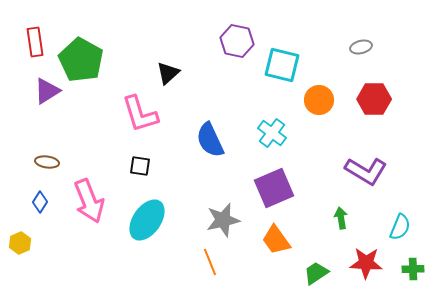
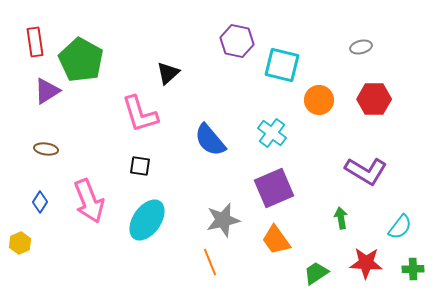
blue semicircle: rotated 15 degrees counterclockwise
brown ellipse: moved 1 px left, 13 px up
cyan semicircle: rotated 16 degrees clockwise
